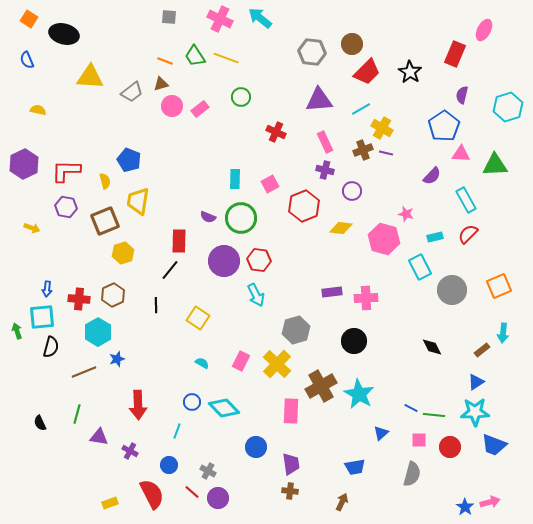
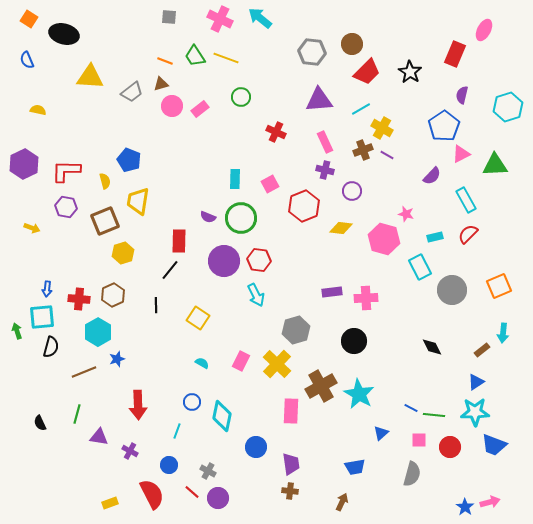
purple line at (386, 153): moved 1 px right, 2 px down; rotated 16 degrees clockwise
pink triangle at (461, 154): rotated 30 degrees counterclockwise
cyan diamond at (224, 408): moved 2 px left, 8 px down; rotated 56 degrees clockwise
